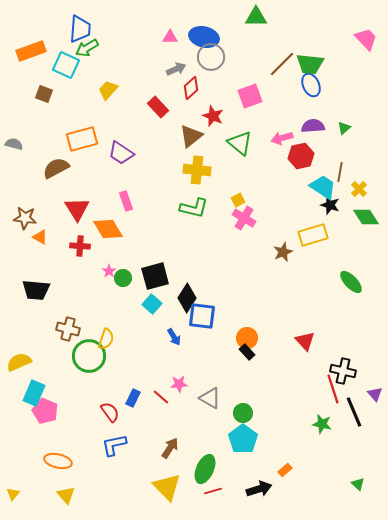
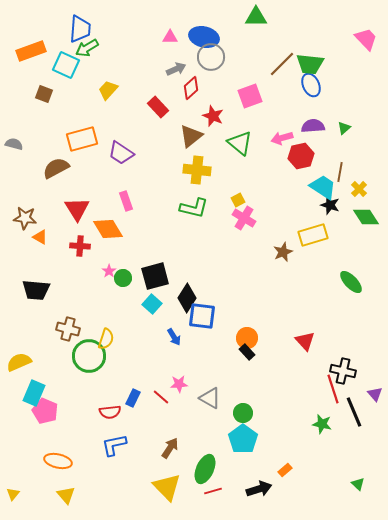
red semicircle at (110, 412): rotated 120 degrees clockwise
